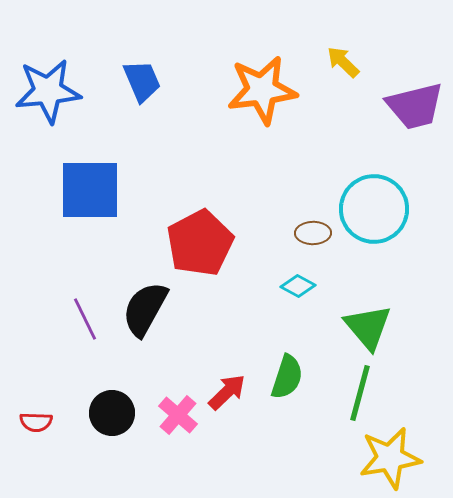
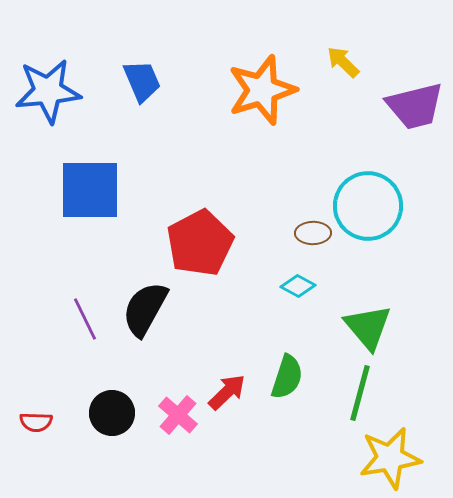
orange star: rotated 10 degrees counterclockwise
cyan circle: moved 6 px left, 3 px up
